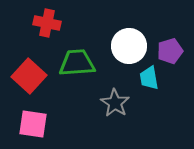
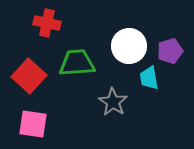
gray star: moved 2 px left, 1 px up
